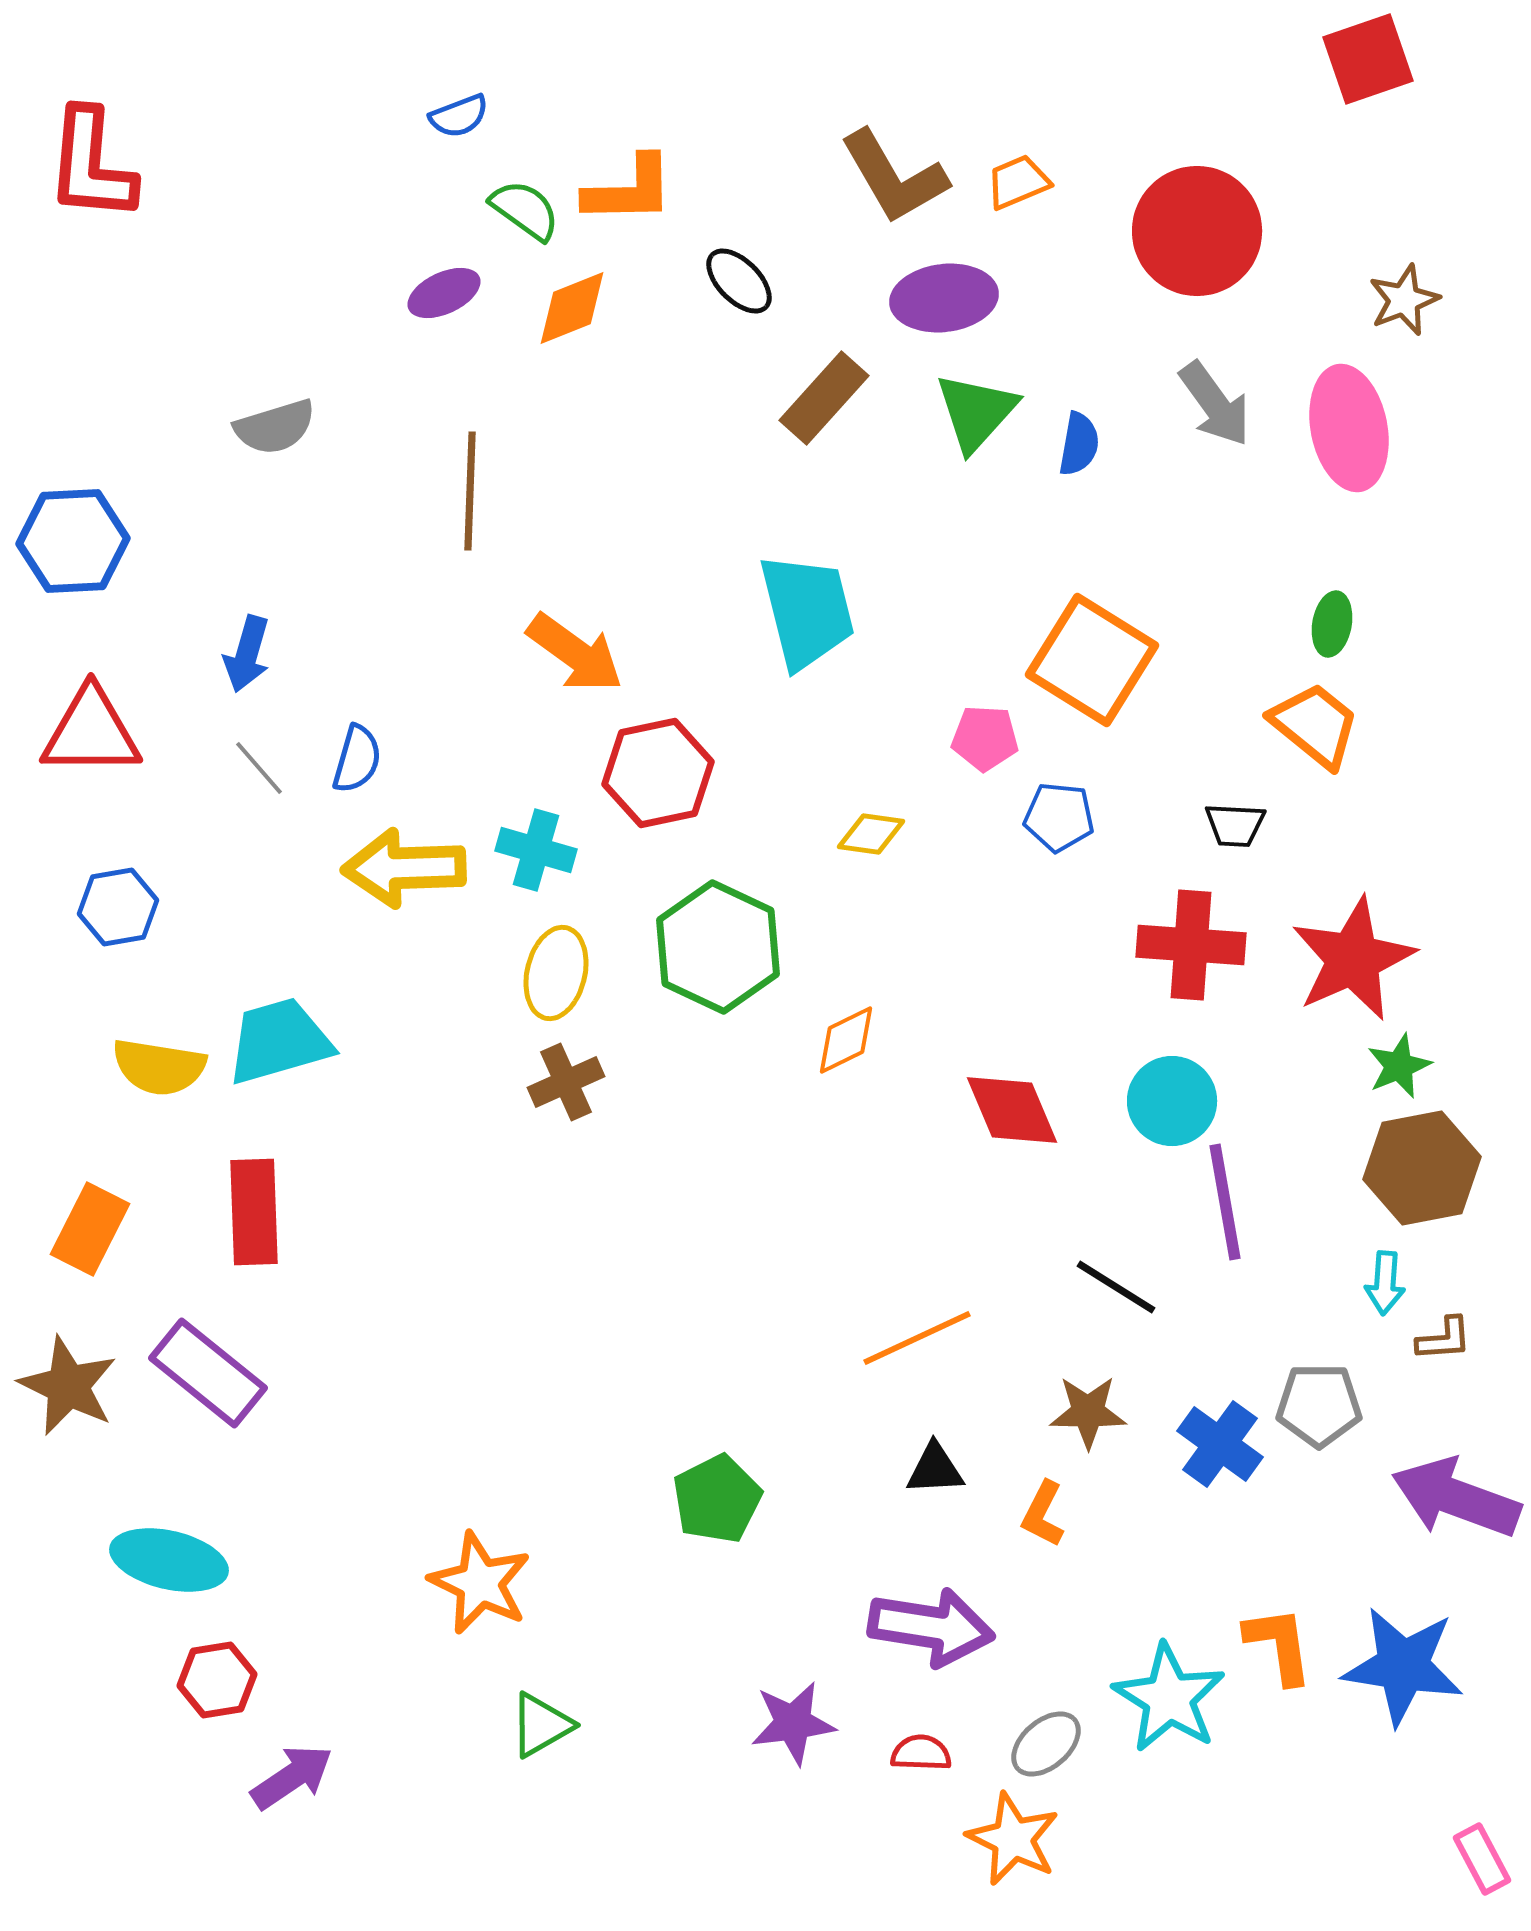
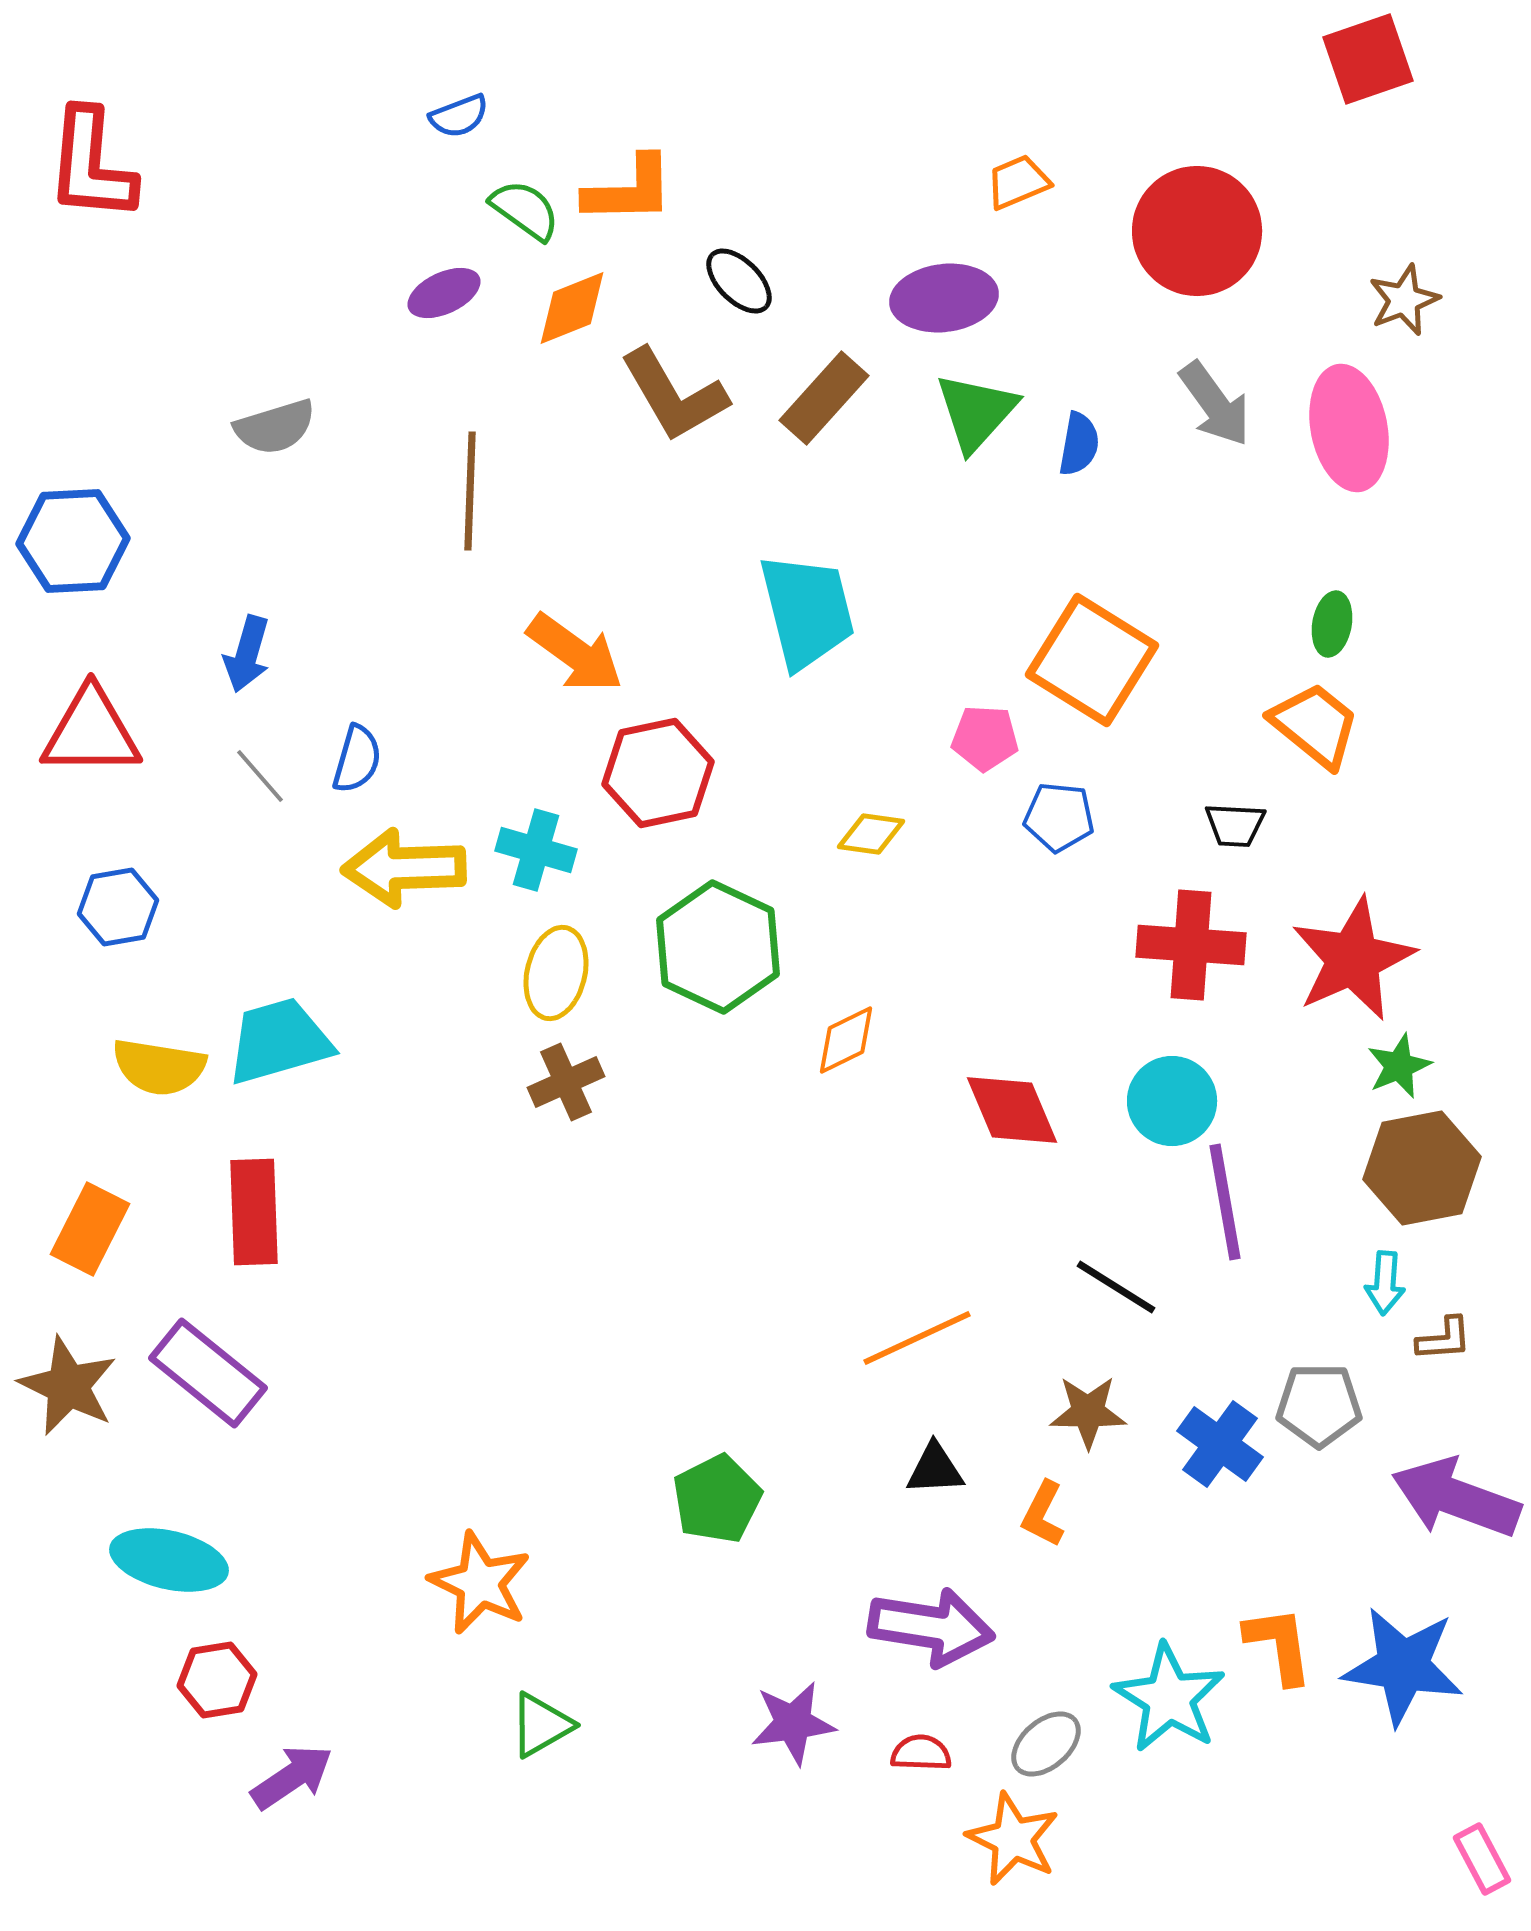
brown L-shape at (894, 177): moved 220 px left, 218 px down
gray line at (259, 768): moved 1 px right, 8 px down
